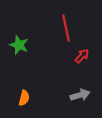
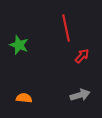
orange semicircle: rotated 98 degrees counterclockwise
